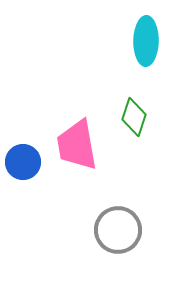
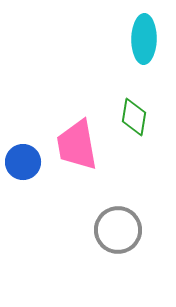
cyan ellipse: moved 2 px left, 2 px up
green diamond: rotated 9 degrees counterclockwise
